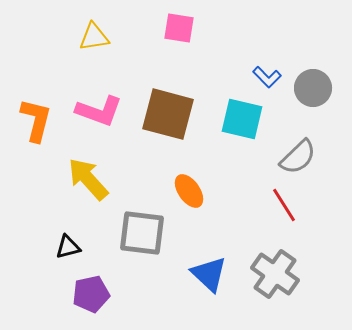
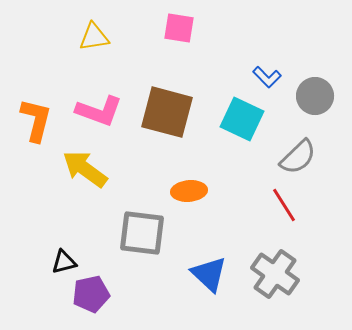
gray circle: moved 2 px right, 8 px down
brown square: moved 1 px left, 2 px up
cyan square: rotated 12 degrees clockwise
yellow arrow: moved 3 px left, 10 px up; rotated 12 degrees counterclockwise
orange ellipse: rotated 60 degrees counterclockwise
black triangle: moved 4 px left, 15 px down
